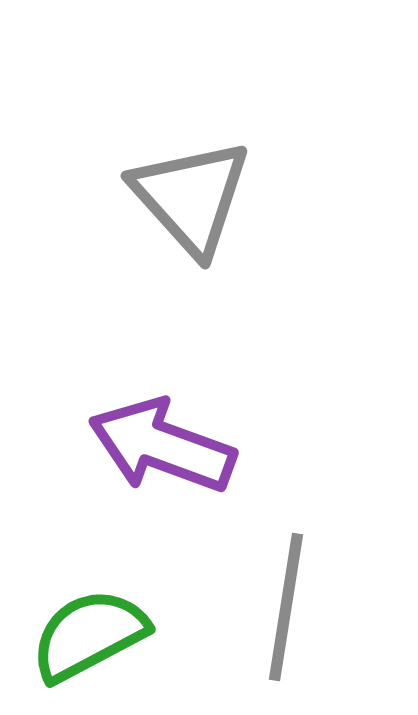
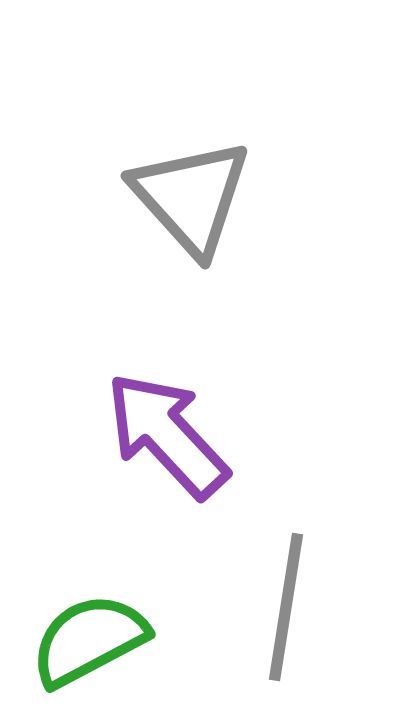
purple arrow: moved 5 px right, 11 px up; rotated 27 degrees clockwise
green semicircle: moved 5 px down
